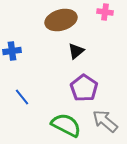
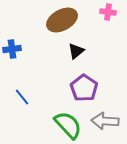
pink cross: moved 3 px right
brown ellipse: moved 1 px right; rotated 12 degrees counterclockwise
blue cross: moved 2 px up
gray arrow: rotated 36 degrees counterclockwise
green semicircle: moved 2 px right; rotated 20 degrees clockwise
